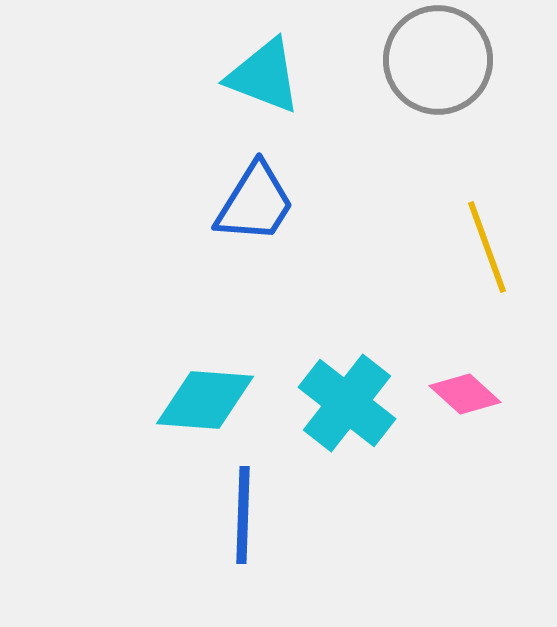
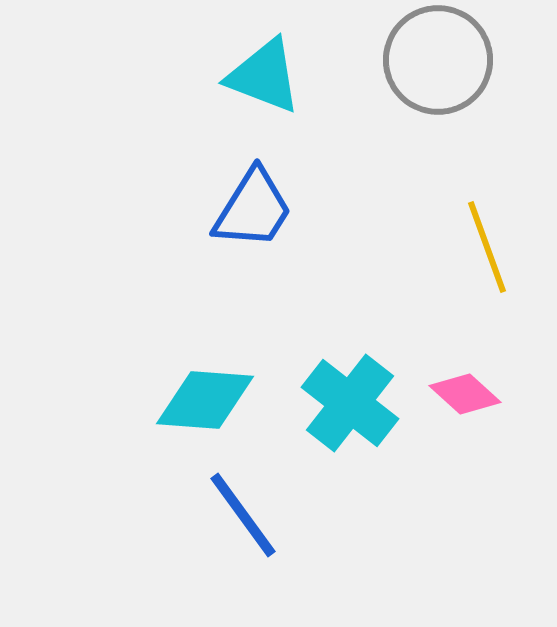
blue trapezoid: moved 2 px left, 6 px down
cyan cross: moved 3 px right
blue line: rotated 38 degrees counterclockwise
